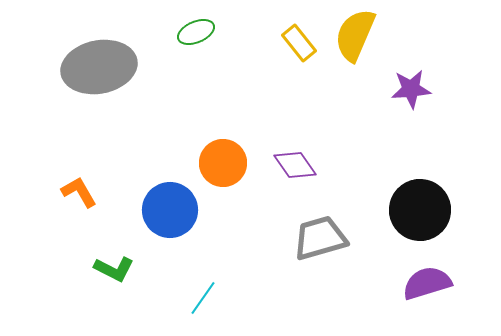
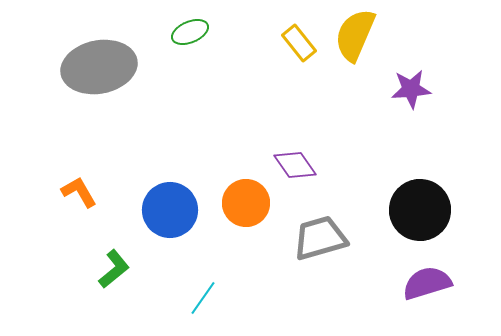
green ellipse: moved 6 px left
orange circle: moved 23 px right, 40 px down
green L-shape: rotated 66 degrees counterclockwise
